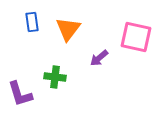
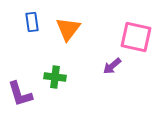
purple arrow: moved 13 px right, 8 px down
